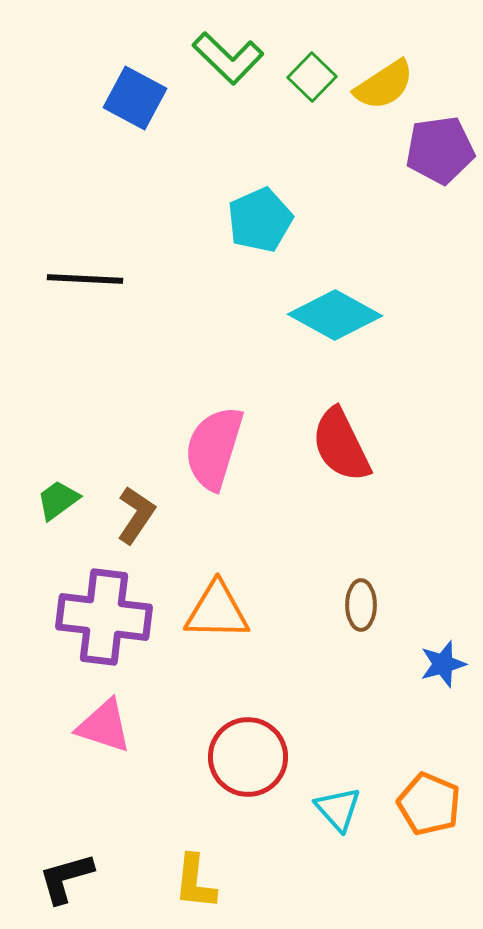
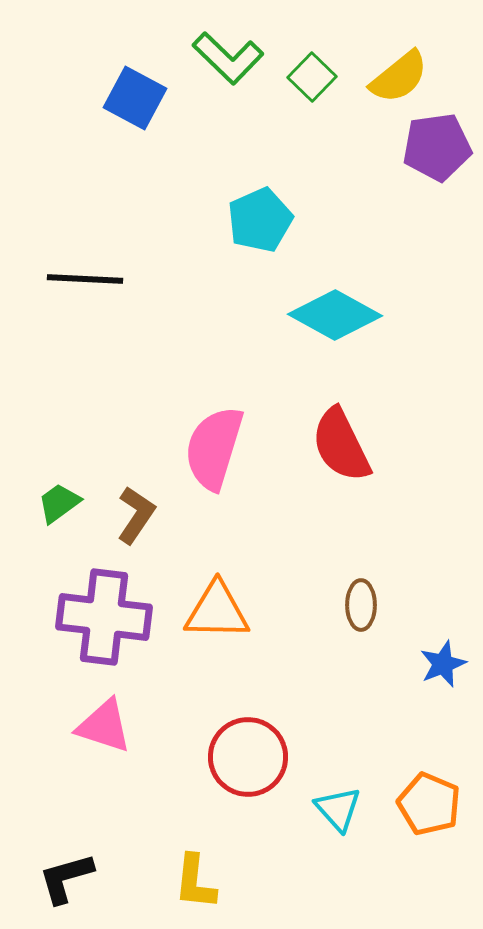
yellow semicircle: moved 15 px right, 8 px up; rotated 6 degrees counterclockwise
purple pentagon: moved 3 px left, 3 px up
green trapezoid: moved 1 px right, 3 px down
blue star: rotated 6 degrees counterclockwise
